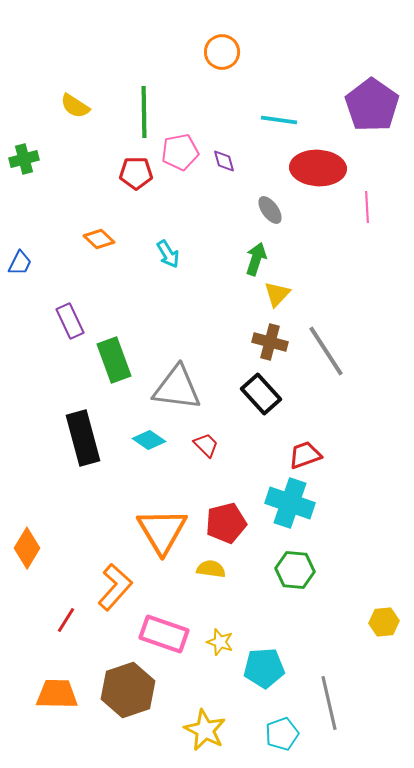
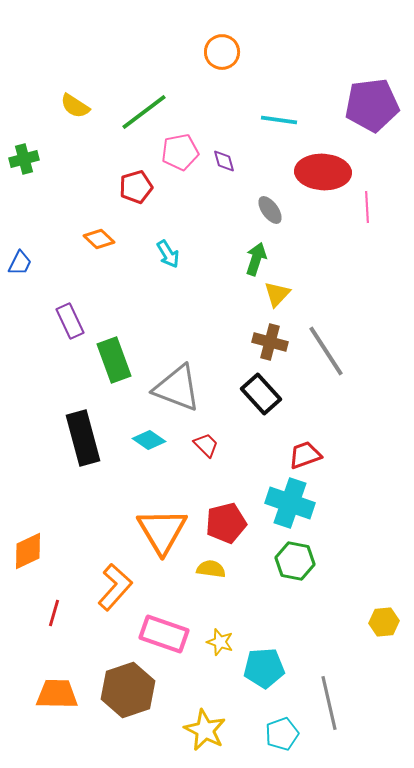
purple pentagon at (372, 105): rotated 30 degrees clockwise
green line at (144, 112): rotated 54 degrees clockwise
red ellipse at (318, 168): moved 5 px right, 4 px down
red pentagon at (136, 173): moved 14 px down; rotated 16 degrees counterclockwise
gray triangle at (177, 388): rotated 14 degrees clockwise
orange diamond at (27, 548): moved 1 px right, 3 px down; rotated 33 degrees clockwise
green hexagon at (295, 570): moved 9 px up; rotated 6 degrees clockwise
red line at (66, 620): moved 12 px left, 7 px up; rotated 16 degrees counterclockwise
